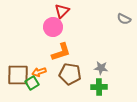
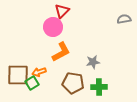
gray semicircle: rotated 144 degrees clockwise
orange L-shape: rotated 10 degrees counterclockwise
gray star: moved 8 px left, 6 px up; rotated 16 degrees counterclockwise
brown pentagon: moved 3 px right, 9 px down
